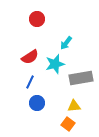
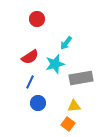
blue circle: moved 1 px right
